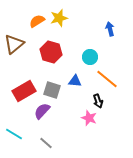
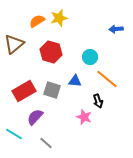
blue arrow: moved 6 px right; rotated 80 degrees counterclockwise
purple semicircle: moved 7 px left, 6 px down
pink star: moved 5 px left, 1 px up
